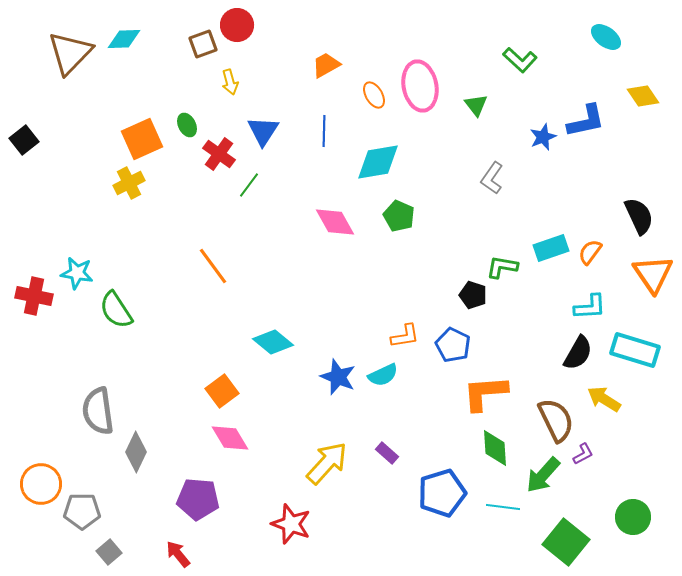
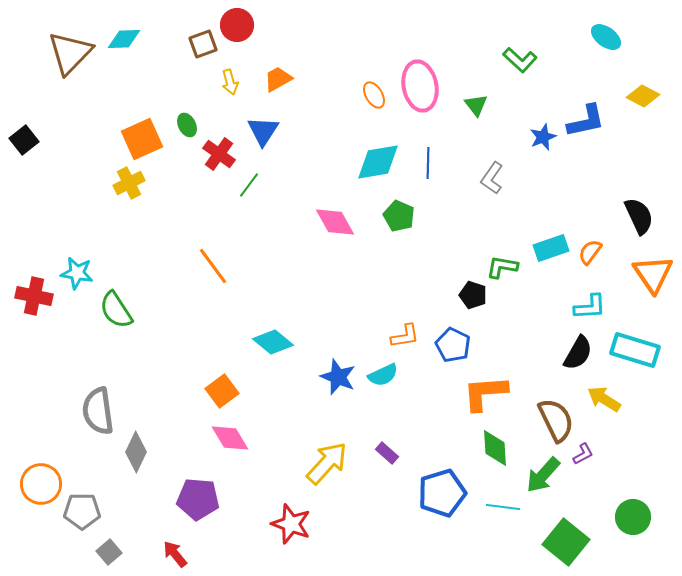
orange trapezoid at (326, 65): moved 48 px left, 14 px down
yellow diamond at (643, 96): rotated 28 degrees counterclockwise
blue line at (324, 131): moved 104 px right, 32 px down
red arrow at (178, 554): moved 3 px left
